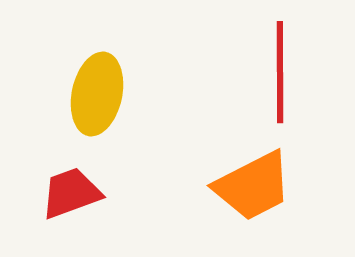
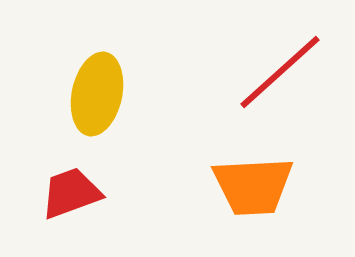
red line: rotated 48 degrees clockwise
orange trapezoid: rotated 24 degrees clockwise
